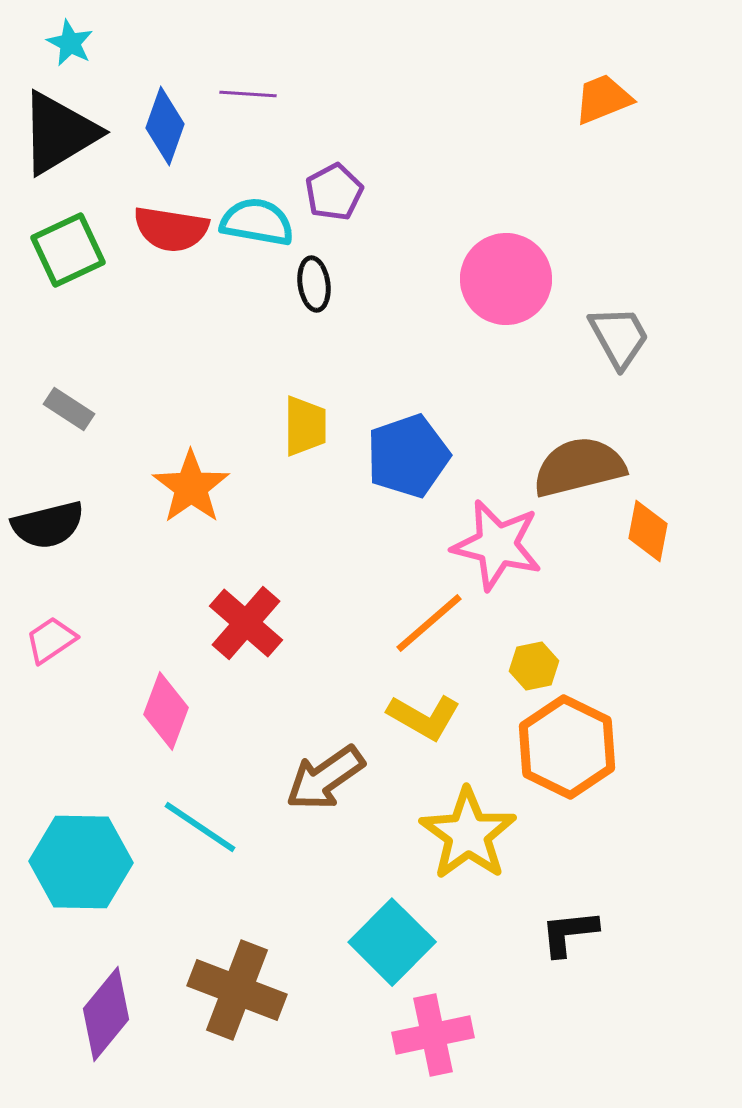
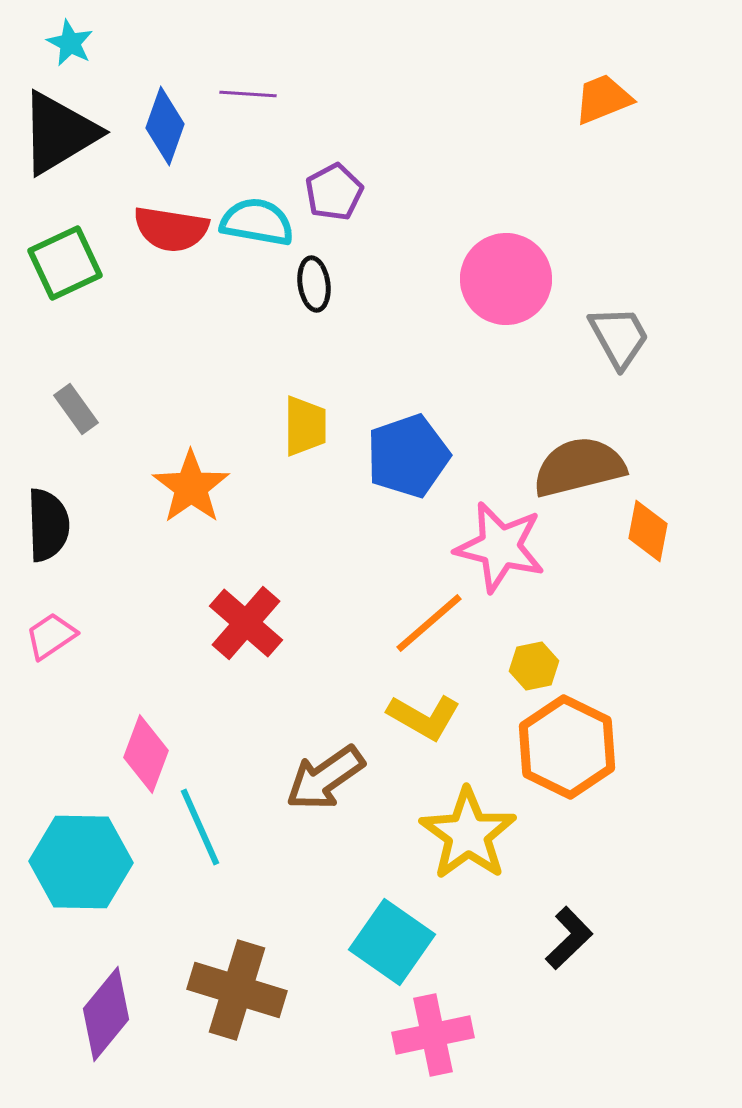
green square: moved 3 px left, 13 px down
gray rectangle: moved 7 px right; rotated 21 degrees clockwise
black semicircle: rotated 78 degrees counterclockwise
pink star: moved 3 px right, 2 px down
pink trapezoid: moved 4 px up
pink diamond: moved 20 px left, 43 px down
cyan line: rotated 32 degrees clockwise
black L-shape: moved 5 px down; rotated 142 degrees clockwise
cyan square: rotated 10 degrees counterclockwise
brown cross: rotated 4 degrees counterclockwise
